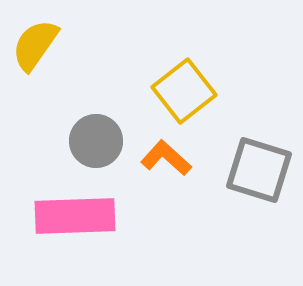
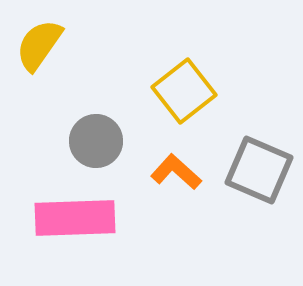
yellow semicircle: moved 4 px right
orange L-shape: moved 10 px right, 14 px down
gray square: rotated 6 degrees clockwise
pink rectangle: moved 2 px down
